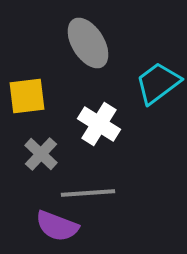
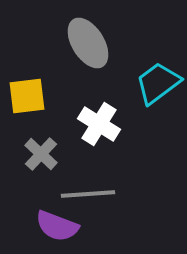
gray line: moved 1 px down
